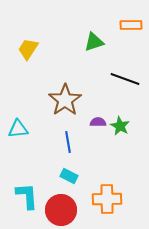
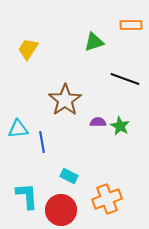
blue line: moved 26 px left
orange cross: rotated 20 degrees counterclockwise
